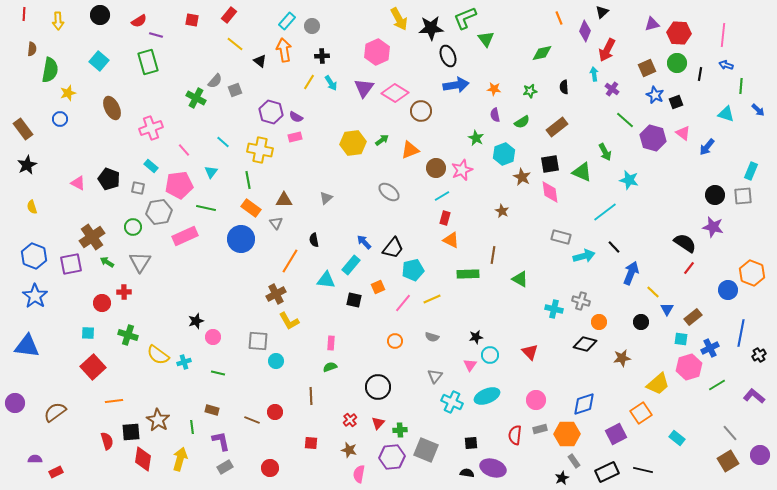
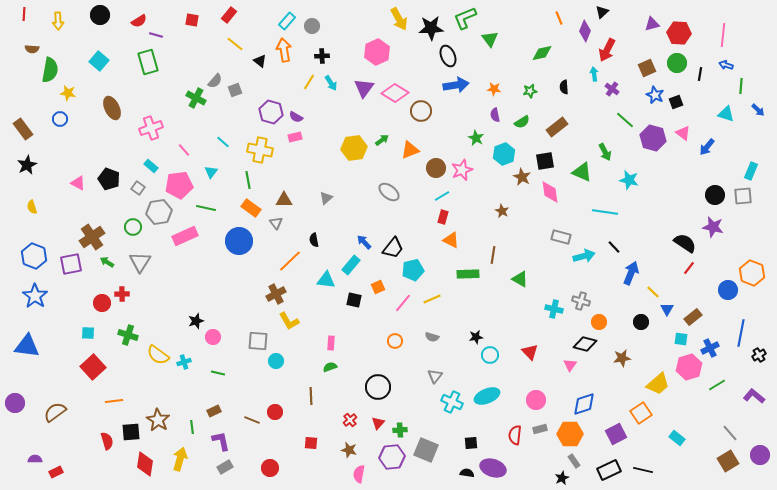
green triangle at (486, 39): moved 4 px right
brown semicircle at (32, 49): rotated 88 degrees clockwise
yellow star at (68, 93): rotated 28 degrees clockwise
yellow hexagon at (353, 143): moved 1 px right, 5 px down
black square at (550, 164): moved 5 px left, 3 px up
gray square at (138, 188): rotated 24 degrees clockwise
cyan line at (605, 212): rotated 45 degrees clockwise
red rectangle at (445, 218): moved 2 px left, 1 px up
blue circle at (241, 239): moved 2 px left, 2 px down
orange line at (290, 261): rotated 15 degrees clockwise
red cross at (124, 292): moved 2 px left, 2 px down
pink triangle at (470, 365): moved 100 px right
brown rectangle at (212, 410): moved 2 px right, 1 px down; rotated 40 degrees counterclockwise
orange hexagon at (567, 434): moved 3 px right
red diamond at (143, 459): moved 2 px right, 5 px down
black rectangle at (607, 472): moved 2 px right, 2 px up
